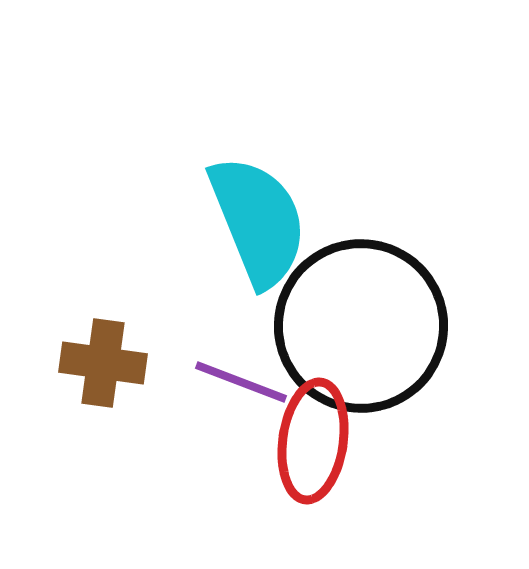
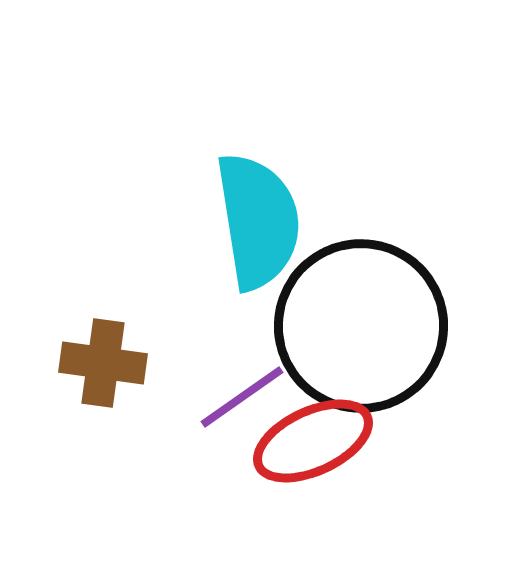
cyan semicircle: rotated 13 degrees clockwise
purple line: moved 1 px right, 15 px down; rotated 56 degrees counterclockwise
red ellipse: rotated 57 degrees clockwise
